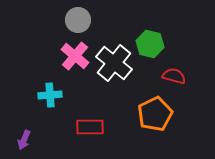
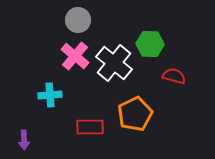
green hexagon: rotated 12 degrees counterclockwise
orange pentagon: moved 20 px left
purple arrow: rotated 24 degrees counterclockwise
